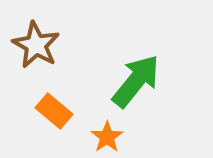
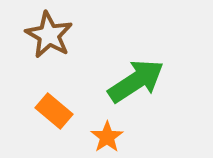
brown star: moved 13 px right, 10 px up
green arrow: rotated 18 degrees clockwise
